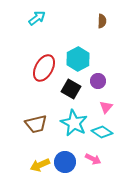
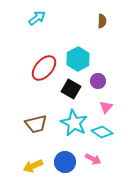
red ellipse: rotated 12 degrees clockwise
yellow arrow: moved 7 px left, 1 px down
